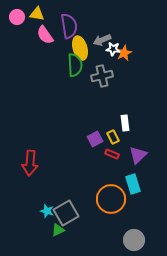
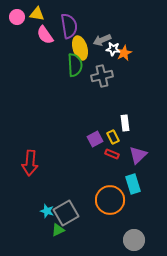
orange circle: moved 1 px left, 1 px down
